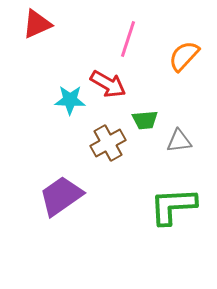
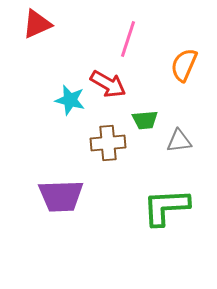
orange semicircle: moved 9 px down; rotated 20 degrees counterclockwise
cyan star: rotated 12 degrees clockwise
brown cross: rotated 24 degrees clockwise
purple trapezoid: rotated 147 degrees counterclockwise
green L-shape: moved 7 px left, 1 px down
